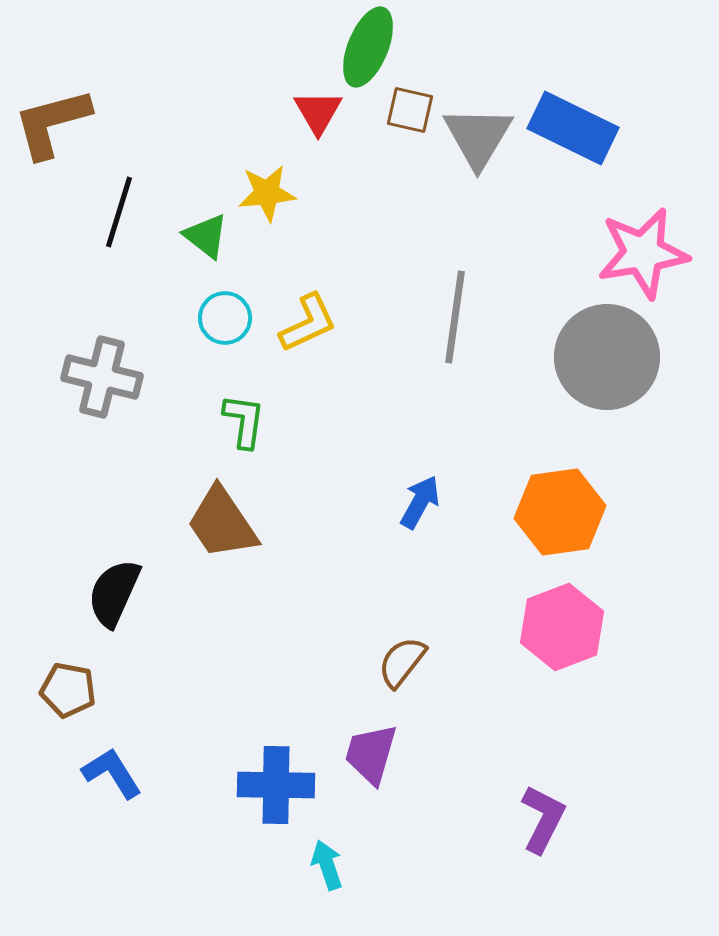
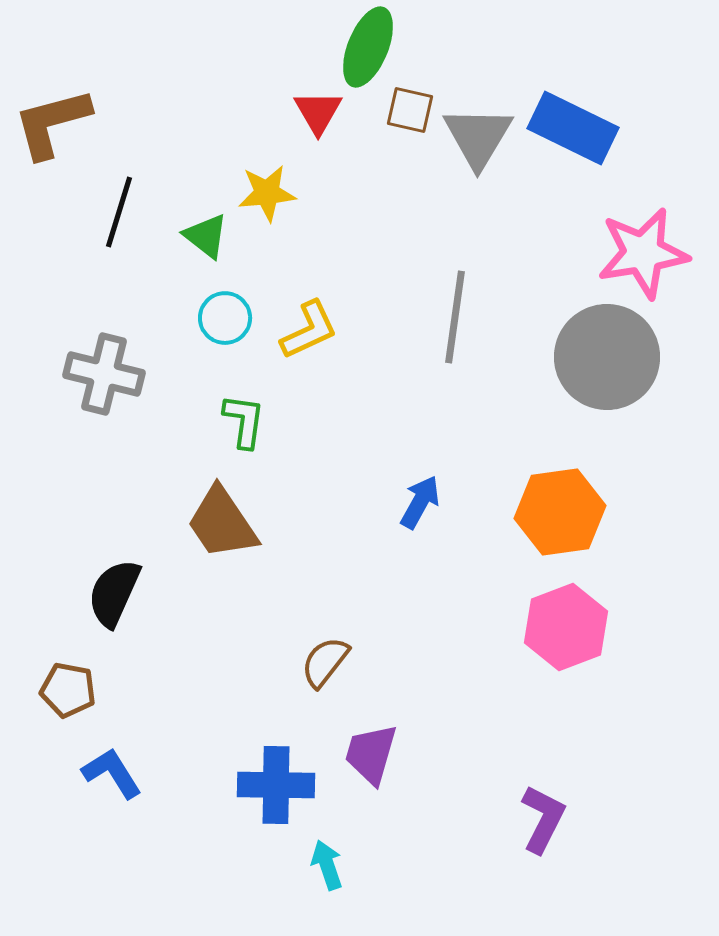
yellow L-shape: moved 1 px right, 7 px down
gray cross: moved 2 px right, 3 px up
pink hexagon: moved 4 px right
brown semicircle: moved 77 px left
